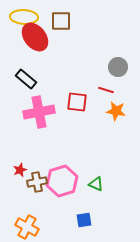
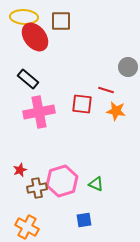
gray circle: moved 10 px right
black rectangle: moved 2 px right
red square: moved 5 px right, 2 px down
brown cross: moved 6 px down
